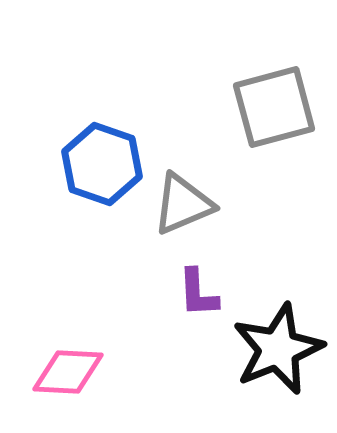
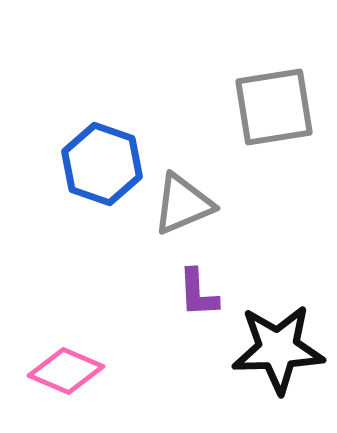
gray square: rotated 6 degrees clockwise
black star: rotated 20 degrees clockwise
pink diamond: moved 2 px left, 1 px up; rotated 20 degrees clockwise
